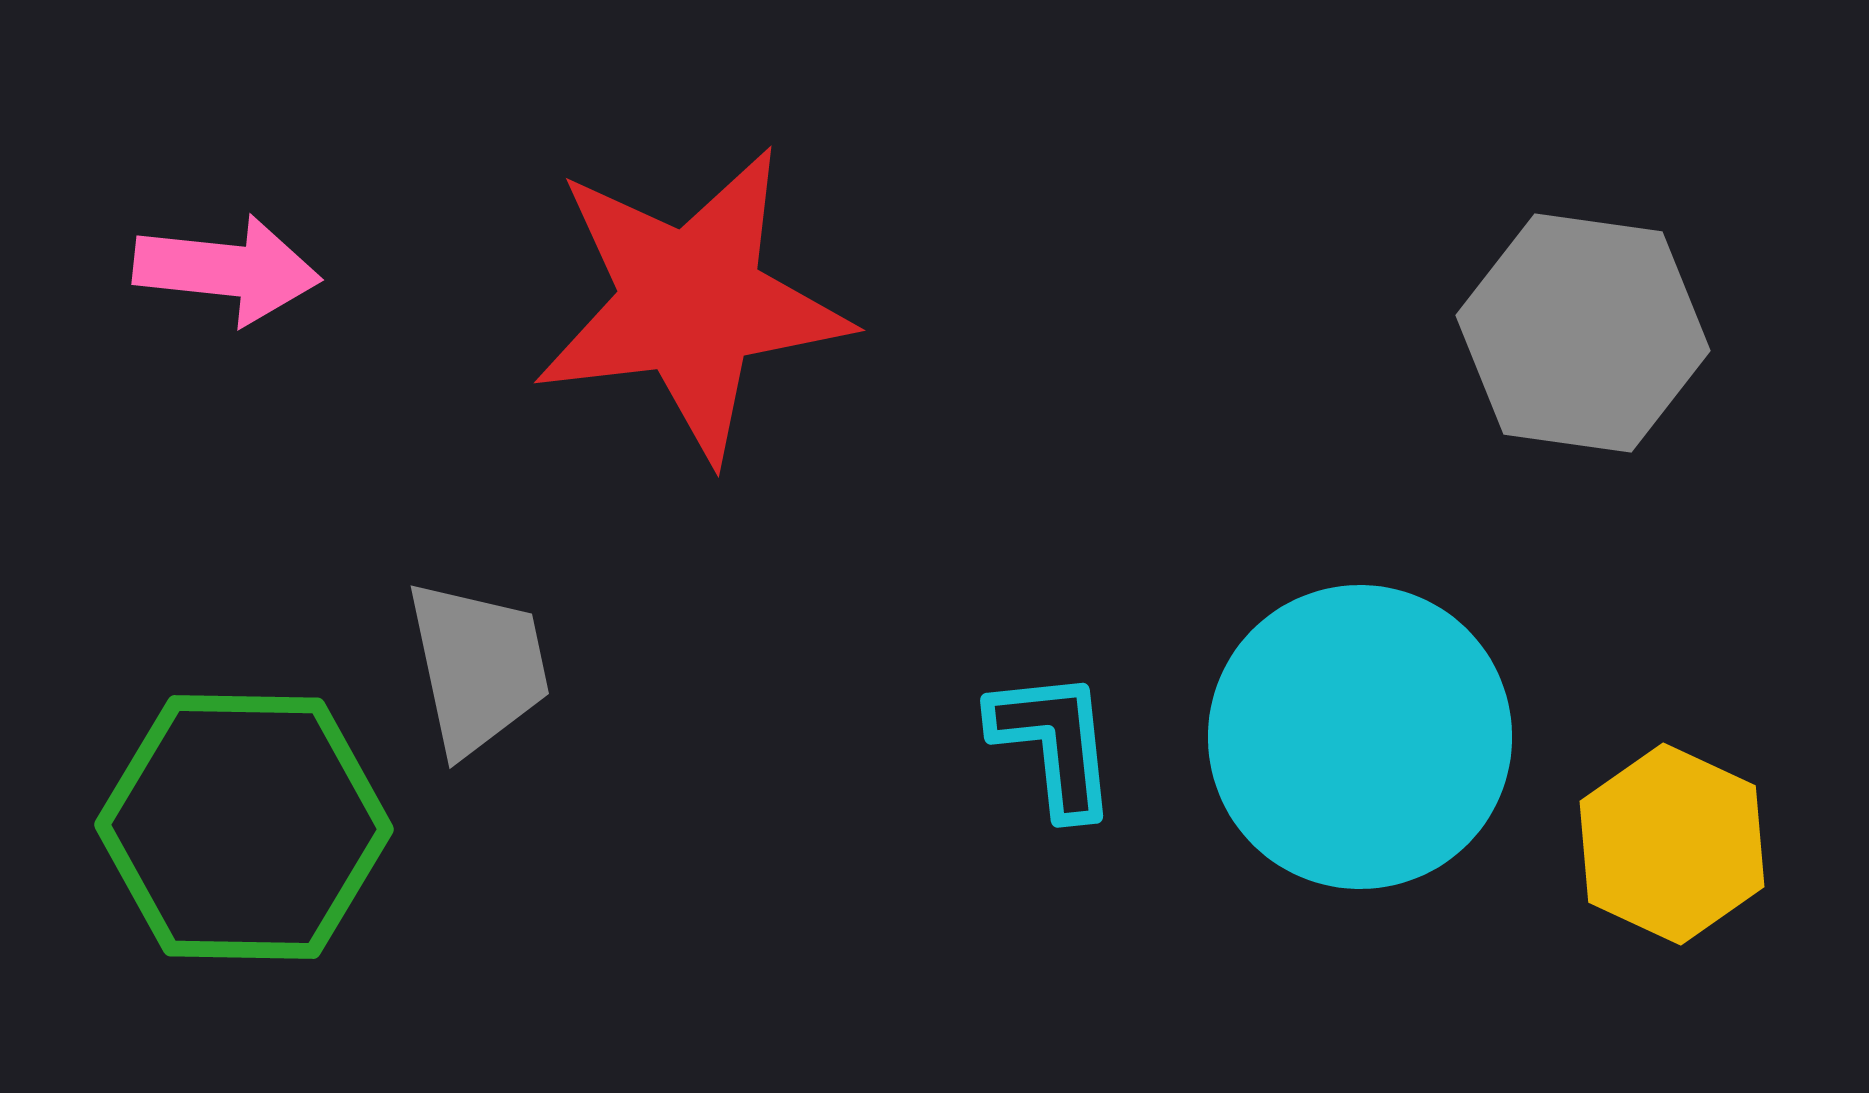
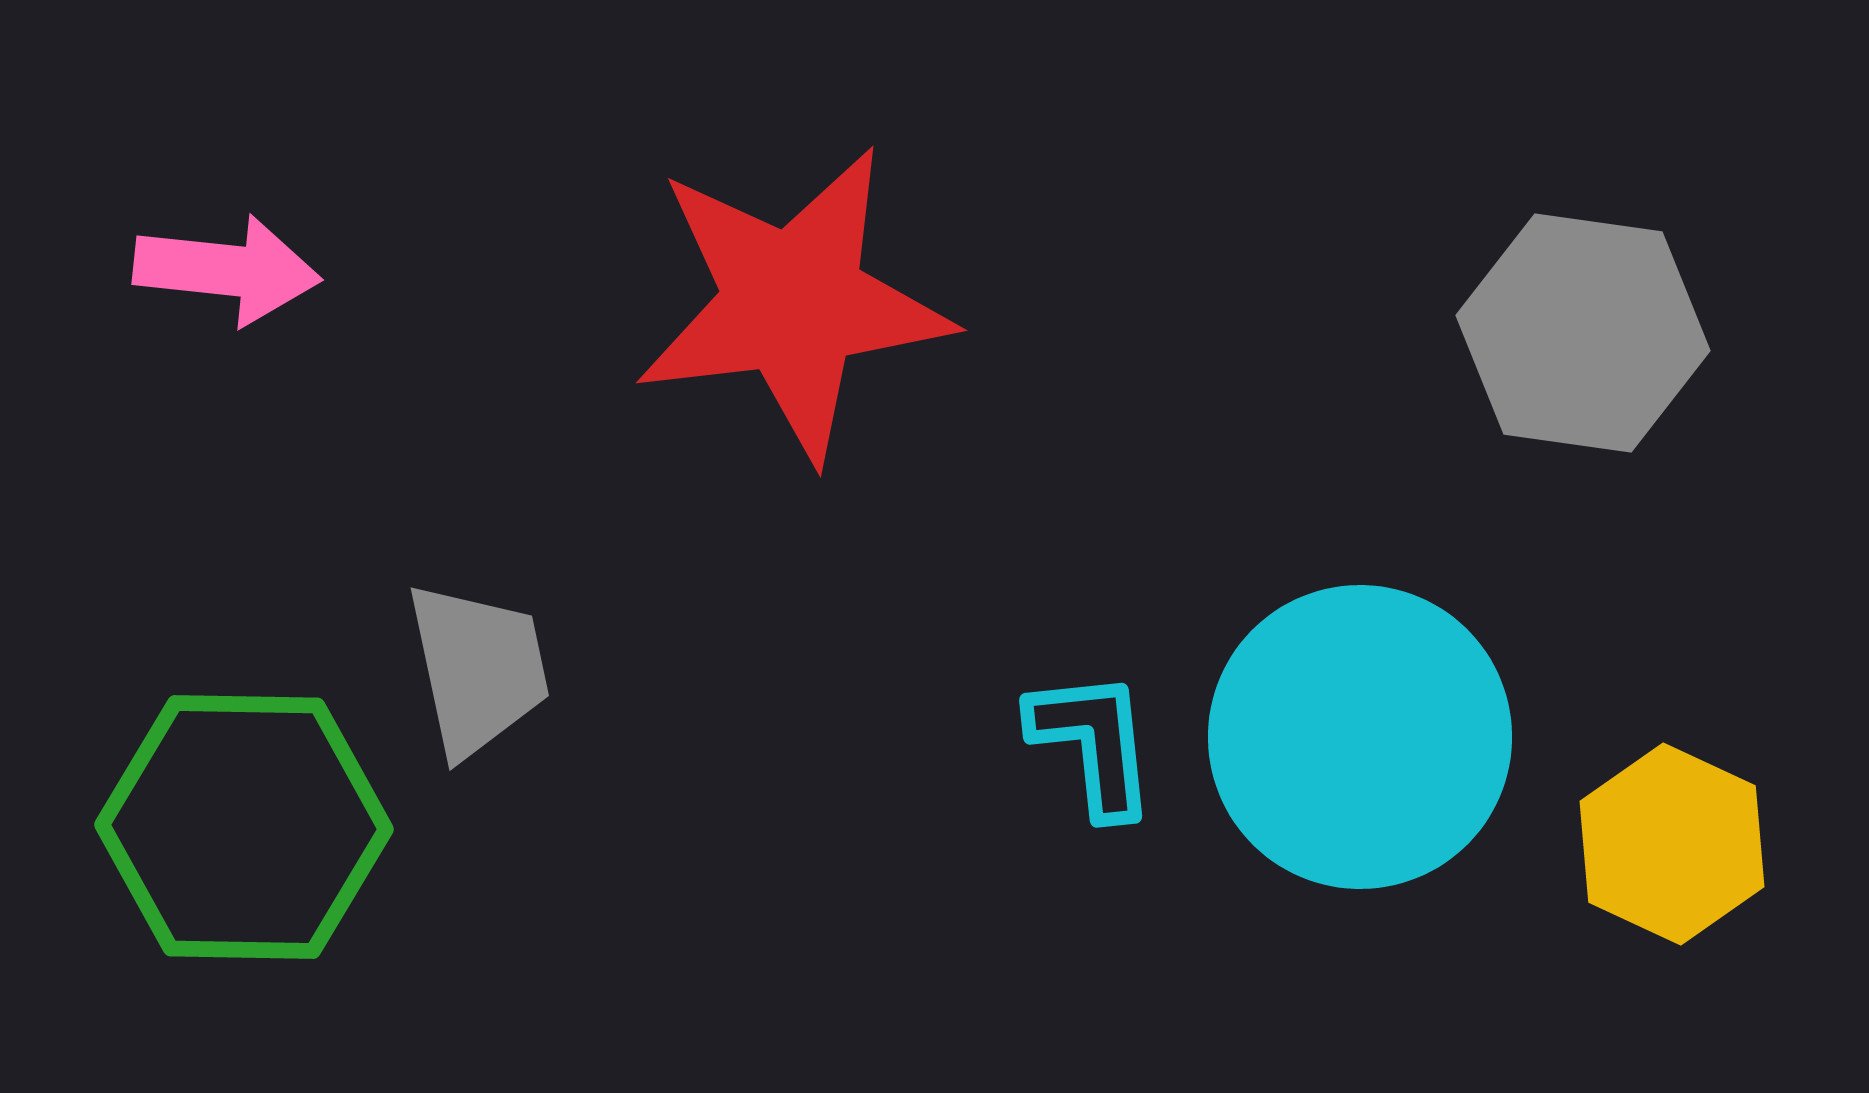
red star: moved 102 px right
gray trapezoid: moved 2 px down
cyan L-shape: moved 39 px right
